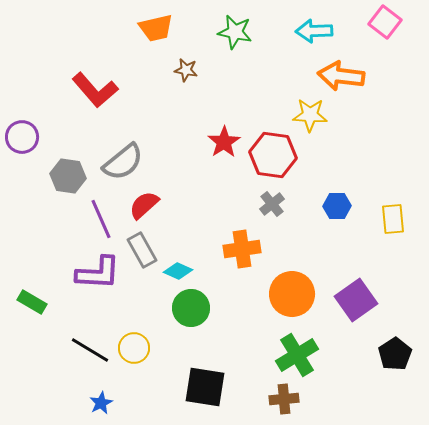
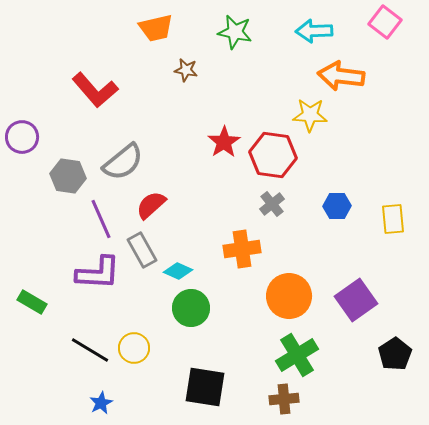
red semicircle: moved 7 px right
orange circle: moved 3 px left, 2 px down
